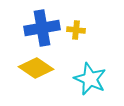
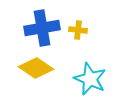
yellow cross: moved 2 px right
